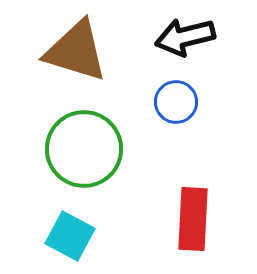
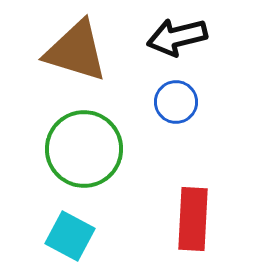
black arrow: moved 8 px left
